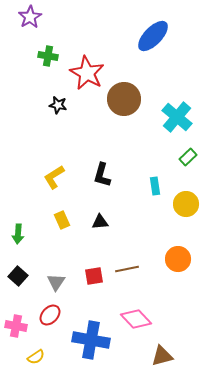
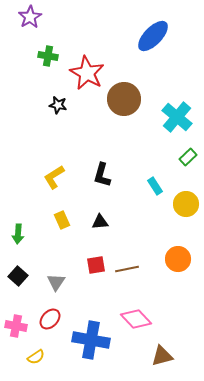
cyan rectangle: rotated 24 degrees counterclockwise
red square: moved 2 px right, 11 px up
red ellipse: moved 4 px down
